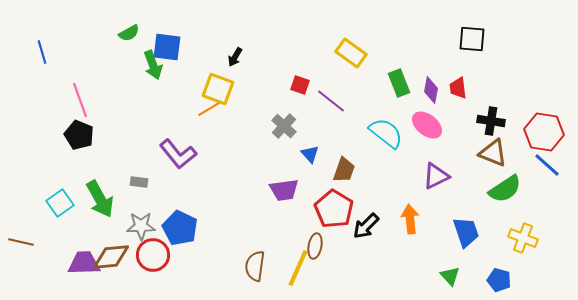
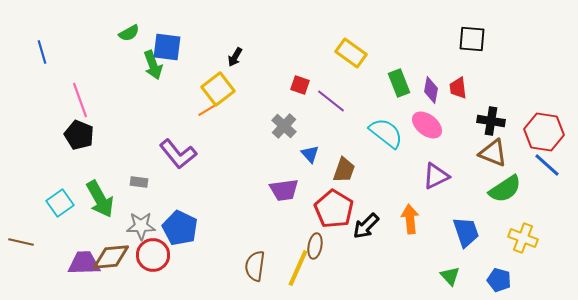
yellow square at (218, 89): rotated 32 degrees clockwise
